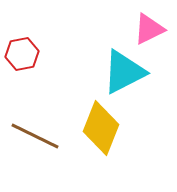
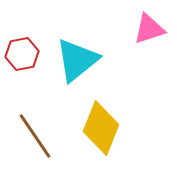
pink triangle: rotated 8 degrees clockwise
cyan triangle: moved 47 px left, 12 px up; rotated 12 degrees counterclockwise
brown line: rotated 30 degrees clockwise
